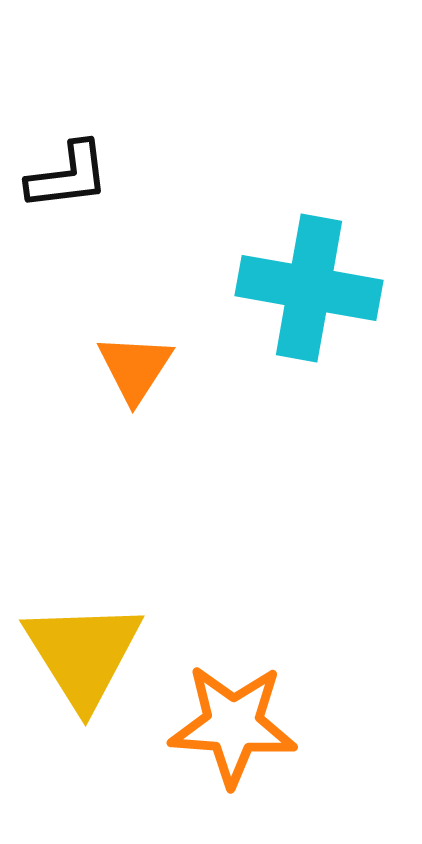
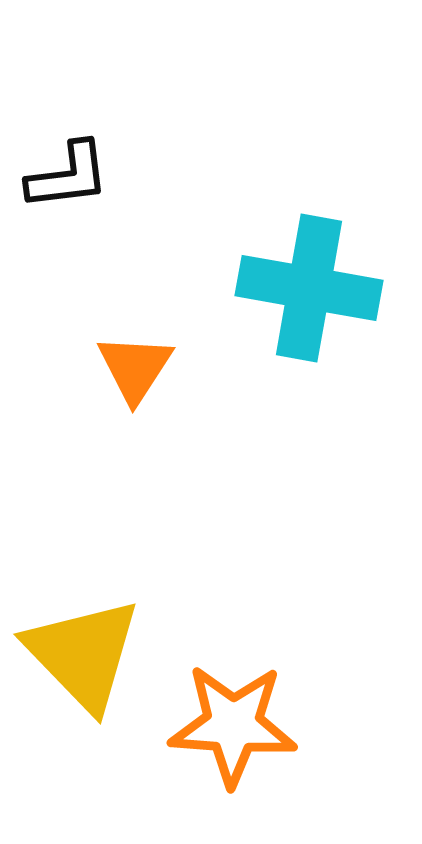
yellow triangle: rotated 12 degrees counterclockwise
